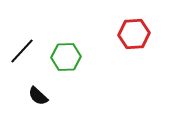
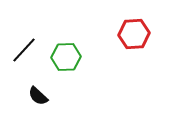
black line: moved 2 px right, 1 px up
